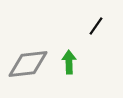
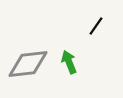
green arrow: rotated 20 degrees counterclockwise
